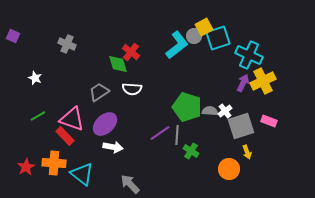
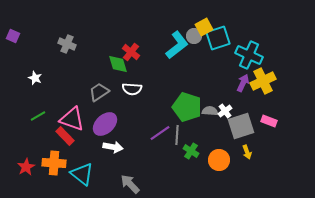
orange circle: moved 10 px left, 9 px up
